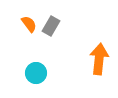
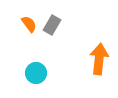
gray rectangle: moved 1 px right, 1 px up
